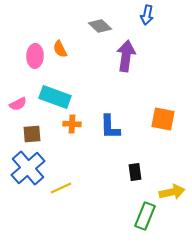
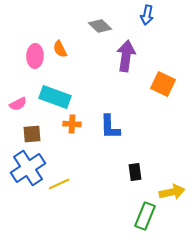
orange square: moved 35 px up; rotated 15 degrees clockwise
blue cross: rotated 8 degrees clockwise
yellow line: moved 2 px left, 4 px up
